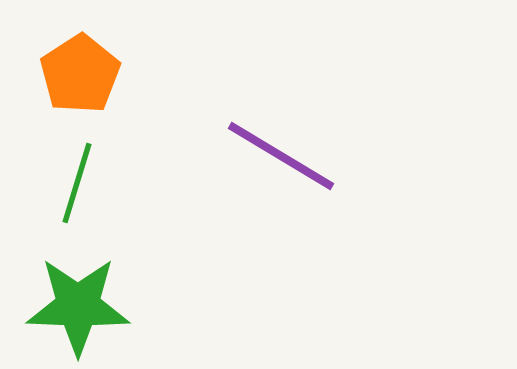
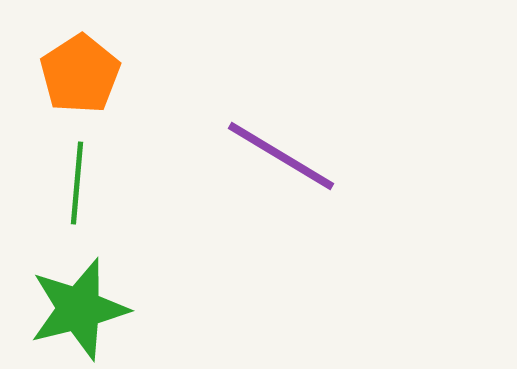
green line: rotated 12 degrees counterclockwise
green star: moved 1 px right, 3 px down; rotated 16 degrees counterclockwise
